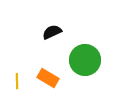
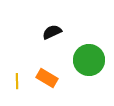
green circle: moved 4 px right
orange rectangle: moved 1 px left
